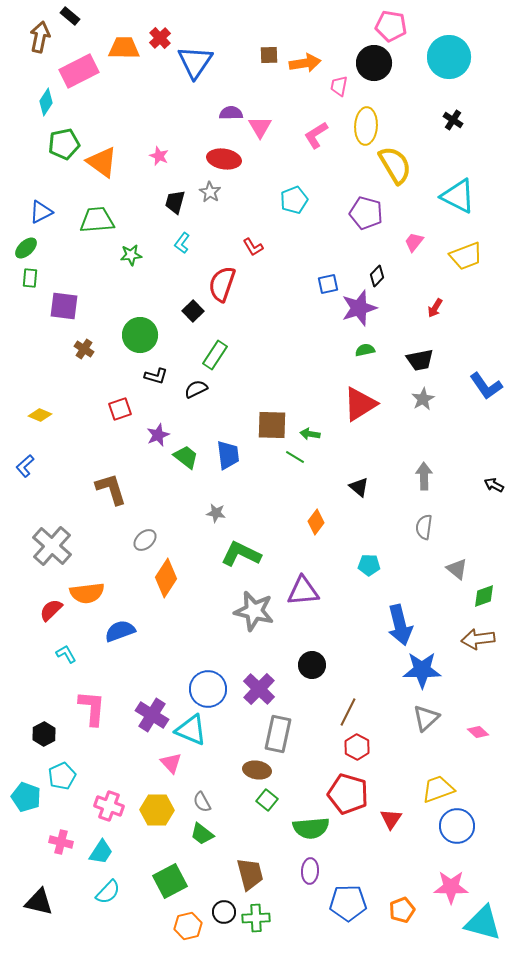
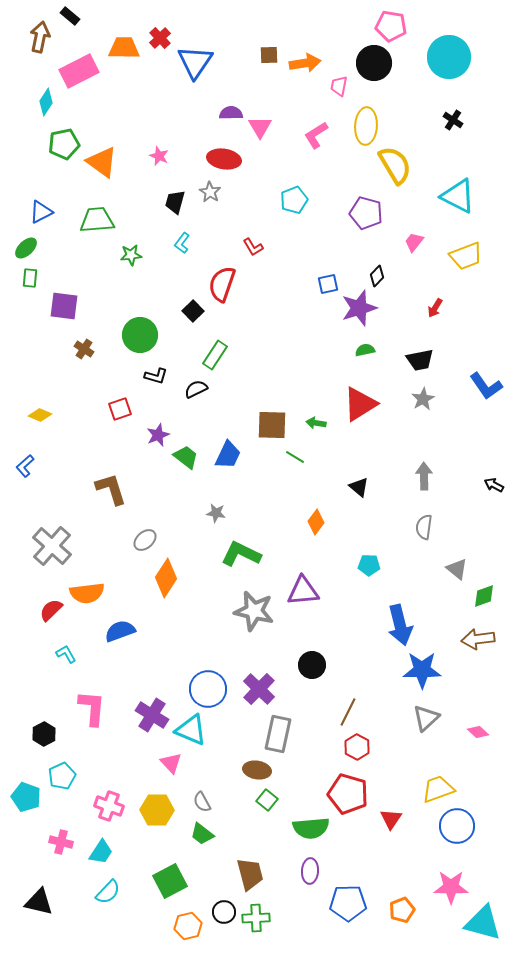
green arrow at (310, 434): moved 6 px right, 11 px up
blue trapezoid at (228, 455): rotated 32 degrees clockwise
